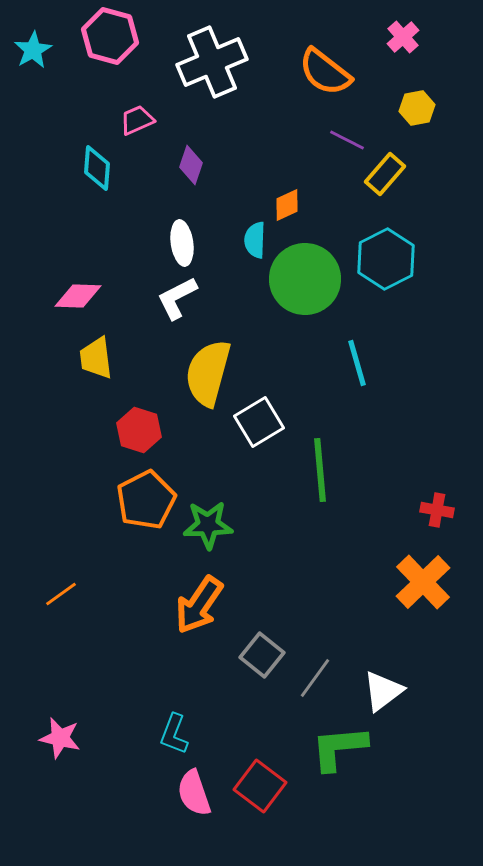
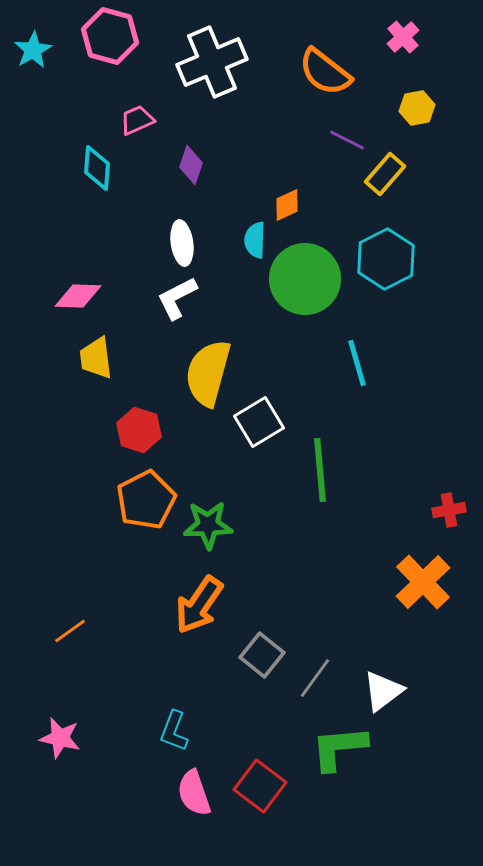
red cross: moved 12 px right; rotated 20 degrees counterclockwise
orange line: moved 9 px right, 37 px down
cyan L-shape: moved 3 px up
